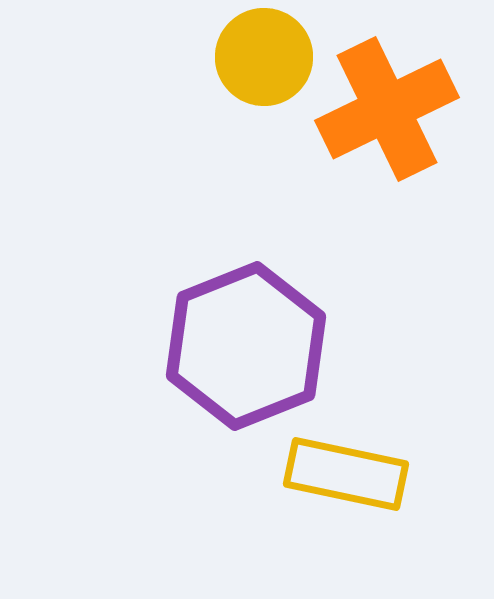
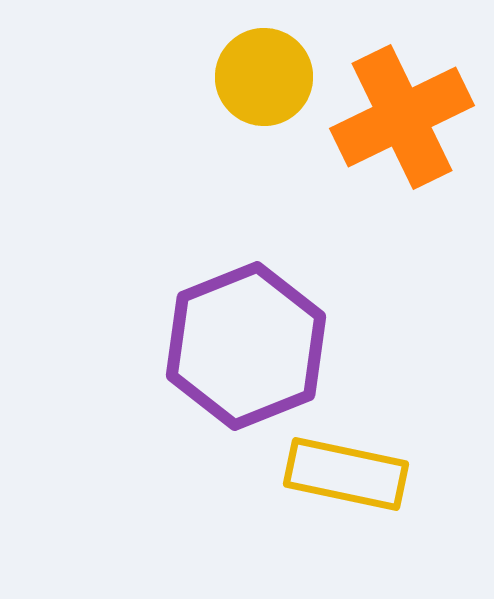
yellow circle: moved 20 px down
orange cross: moved 15 px right, 8 px down
